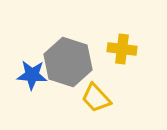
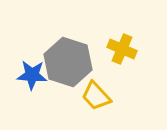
yellow cross: rotated 16 degrees clockwise
yellow trapezoid: moved 2 px up
